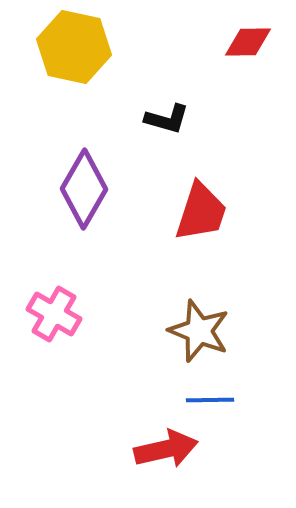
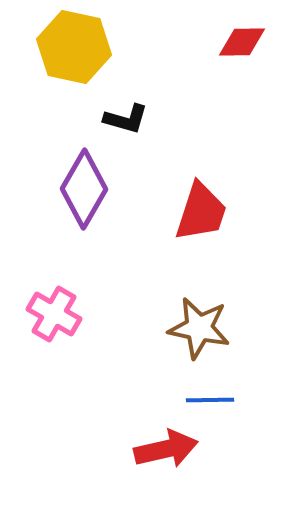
red diamond: moved 6 px left
black L-shape: moved 41 px left
brown star: moved 3 px up; rotated 10 degrees counterclockwise
